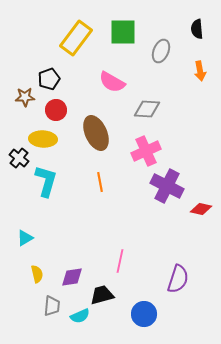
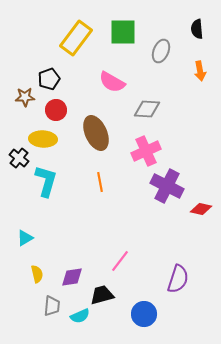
pink line: rotated 25 degrees clockwise
